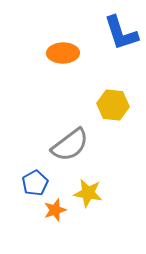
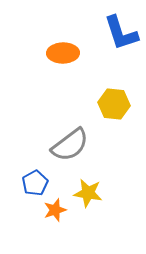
yellow hexagon: moved 1 px right, 1 px up
